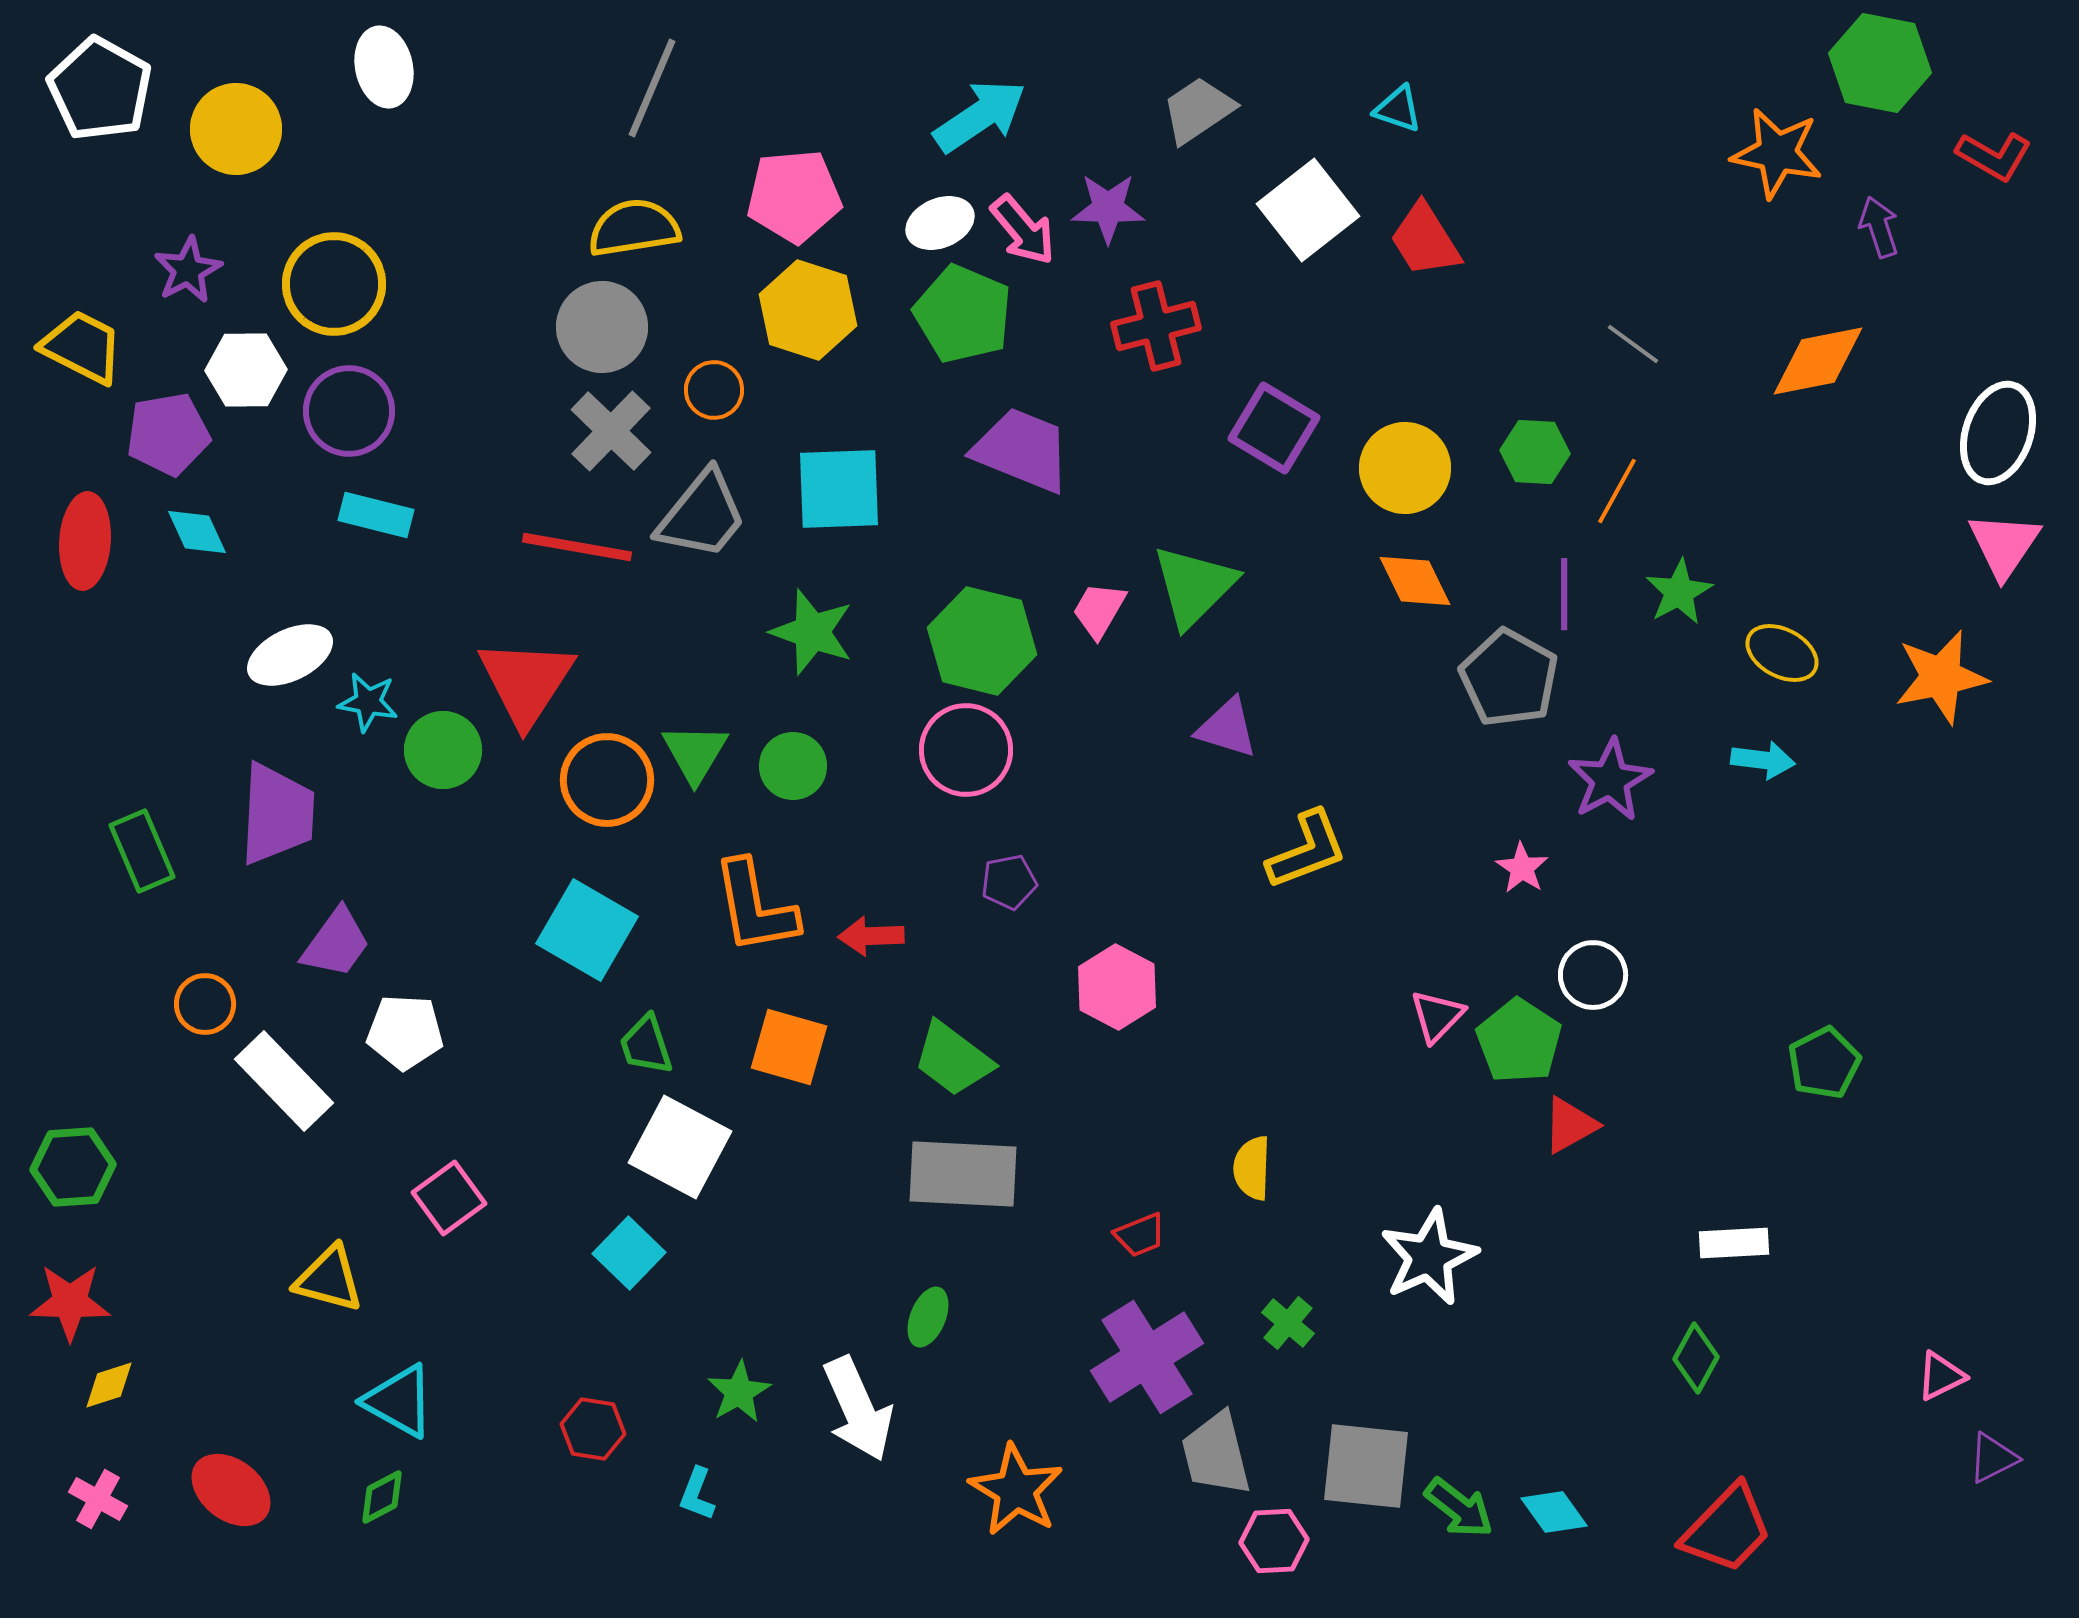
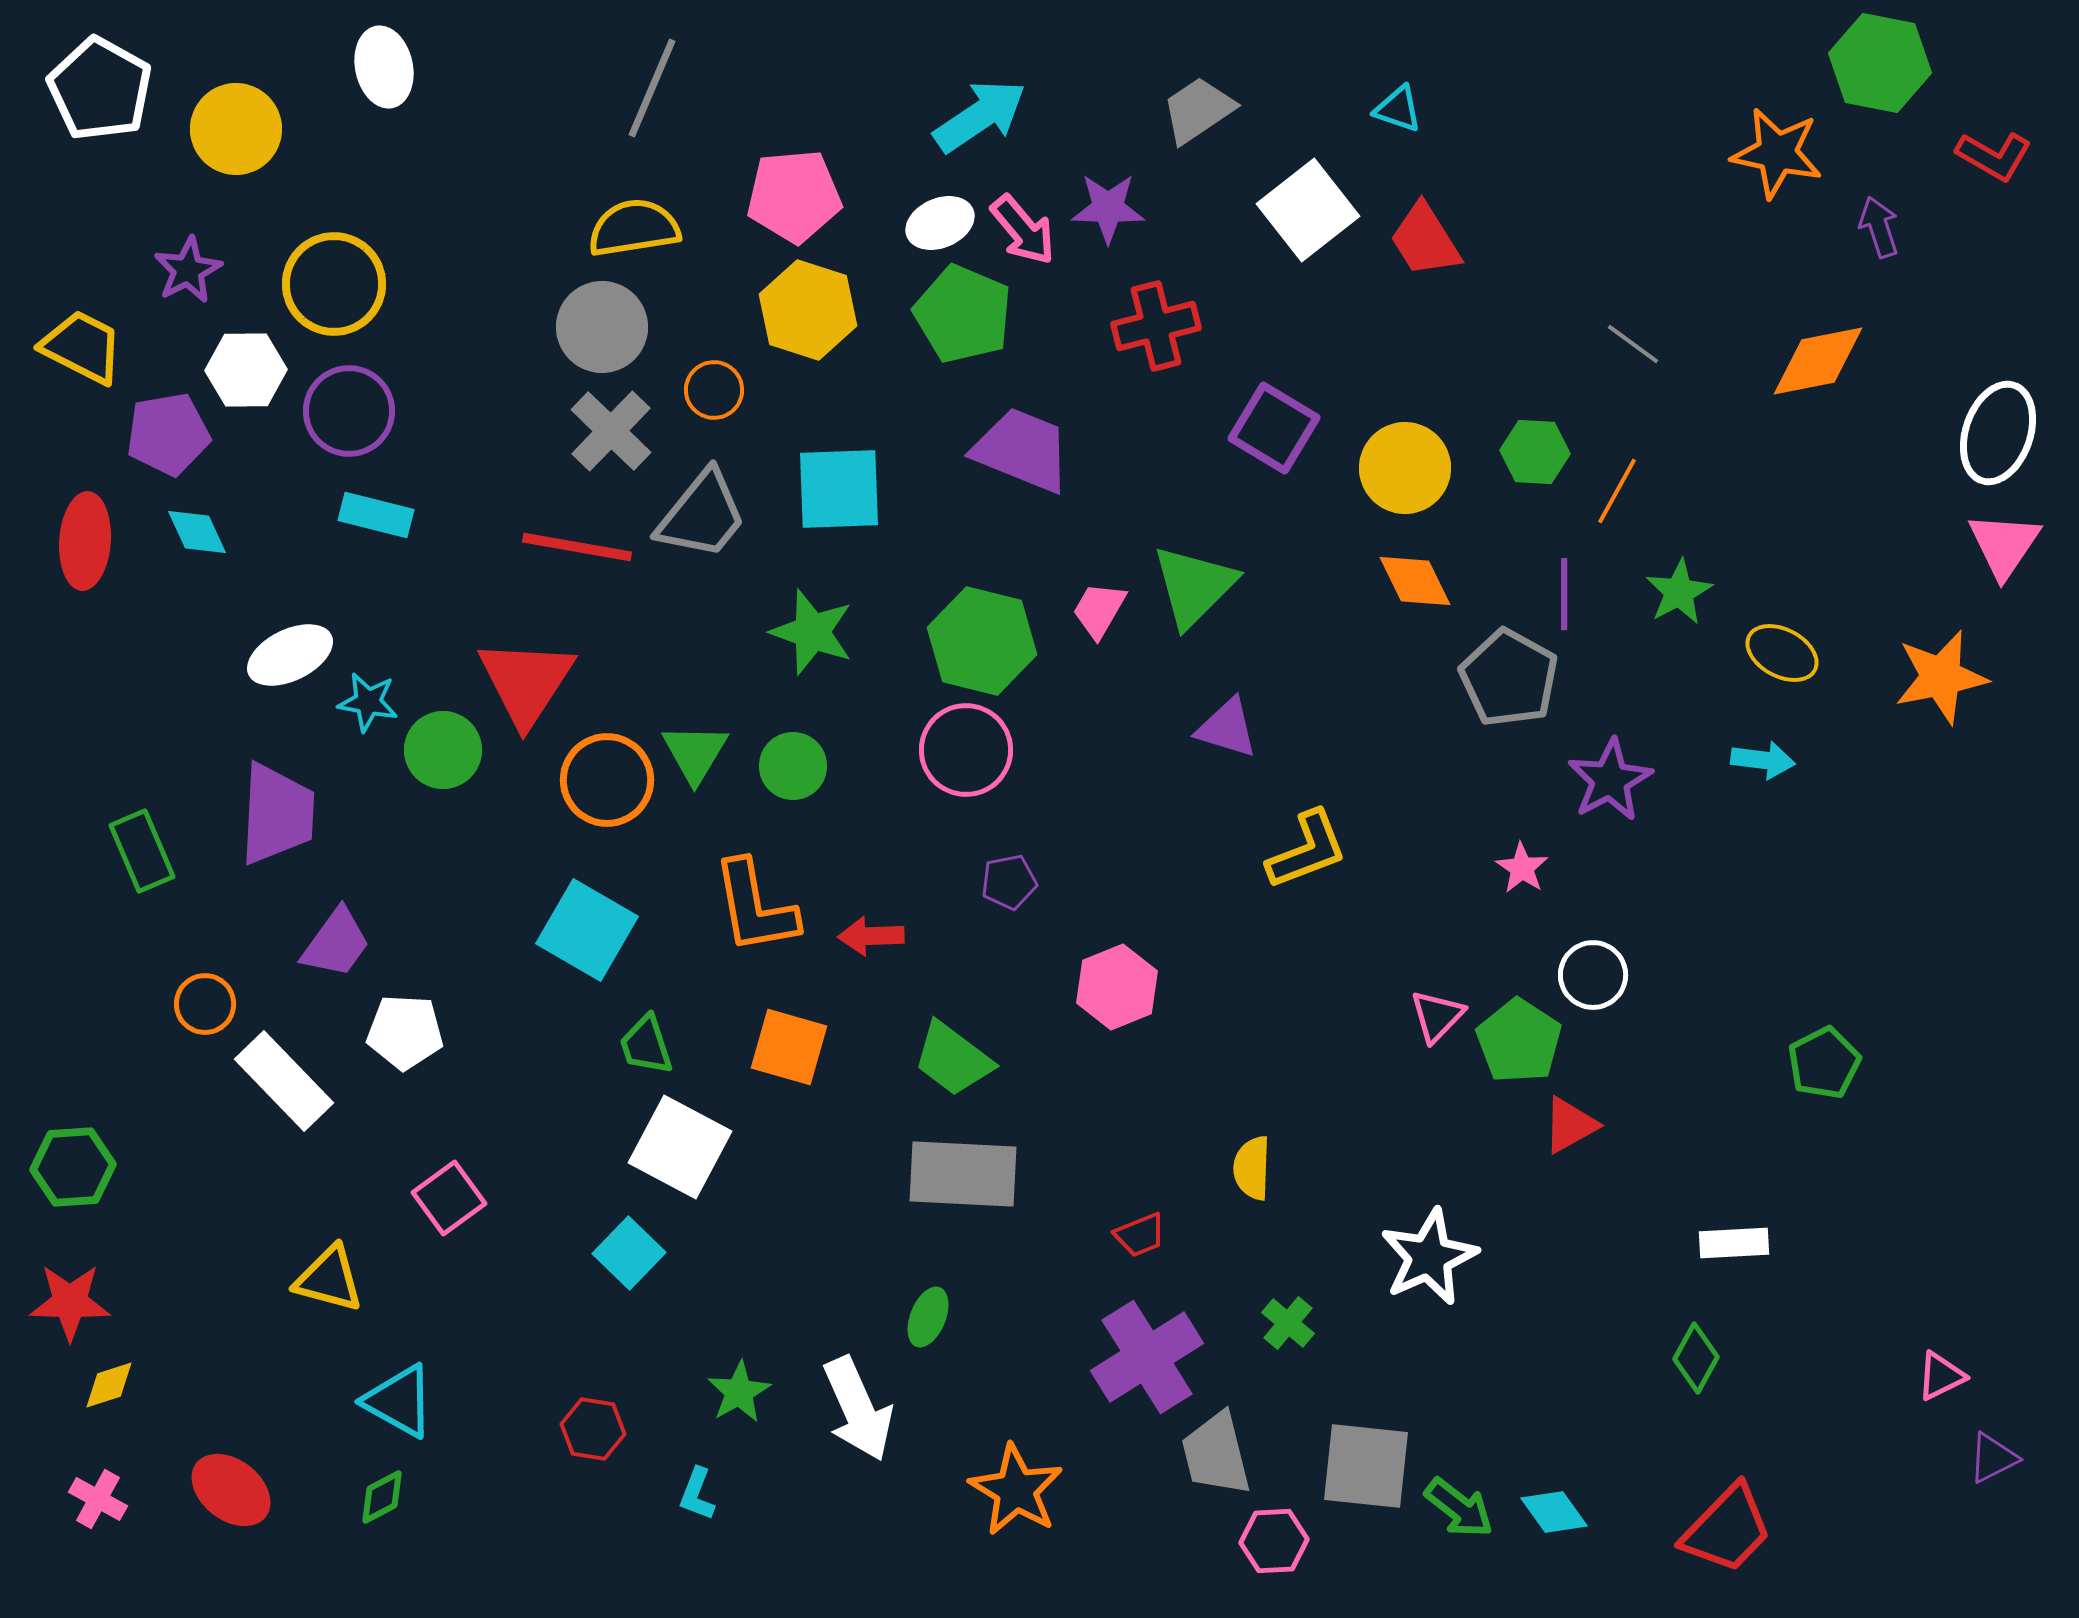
pink hexagon at (1117, 987): rotated 10 degrees clockwise
